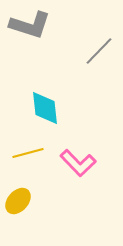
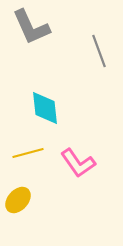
gray L-shape: moved 1 px right, 2 px down; rotated 48 degrees clockwise
gray line: rotated 64 degrees counterclockwise
pink L-shape: rotated 9 degrees clockwise
yellow ellipse: moved 1 px up
